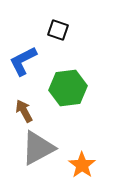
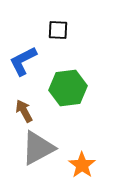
black square: rotated 15 degrees counterclockwise
